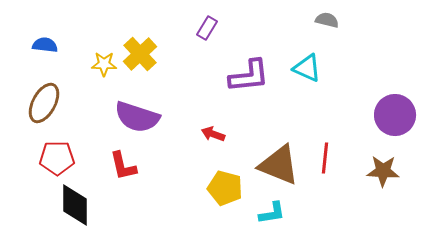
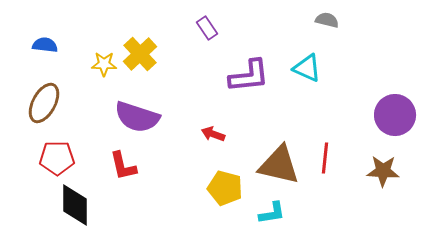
purple rectangle: rotated 65 degrees counterclockwise
brown triangle: rotated 9 degrees counterclockwise
